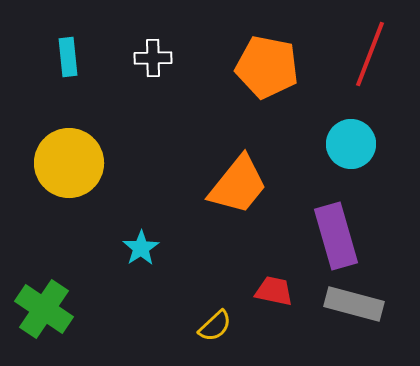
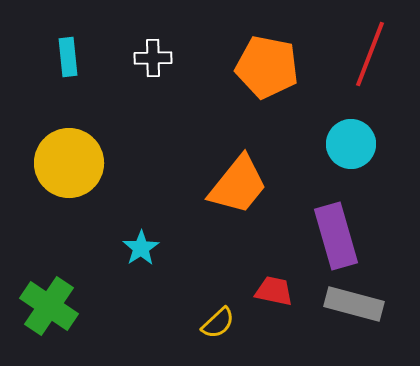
green cross: moved 5 px right, 3 px up
yellow semicircle: moved 3 px right, 3 px up
